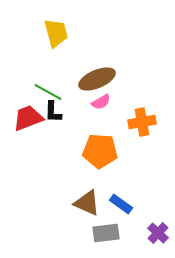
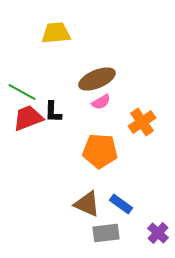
yellow trapezoid: rotated 80 degrees counterclockwise
green line: moved 26 px left
orange cross: rotated 24 degrees counterclockwise
brown triangle: moved 1 px down
